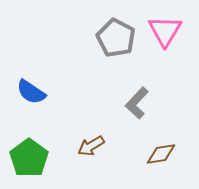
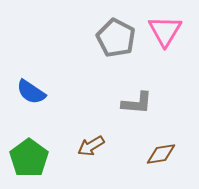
gray L-shape: rotated 128 degrees counterclockwise
